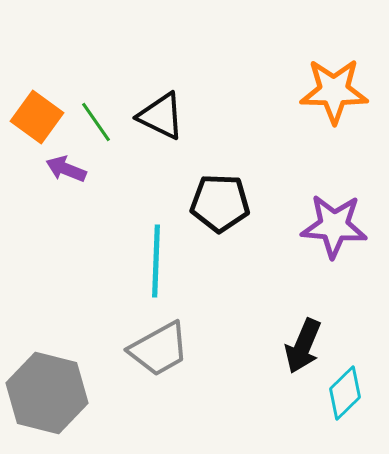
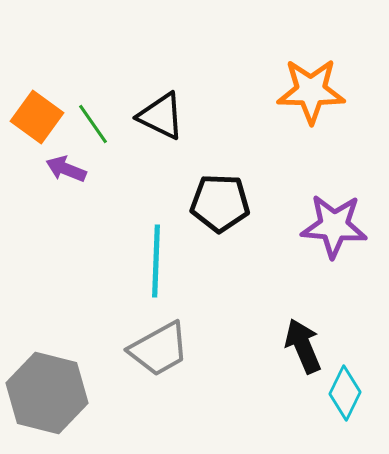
orange star: moved 23 px left
green line: moved 3 px left, 2 px down
black arrow: rotated 134 degrees clockwise
cyan diamond: rotated 20 degrees counterclockwise
